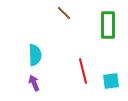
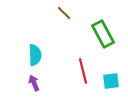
green rectangle: moved 5 px left, 9 px down; rotated 28 degrees counterclockwise
